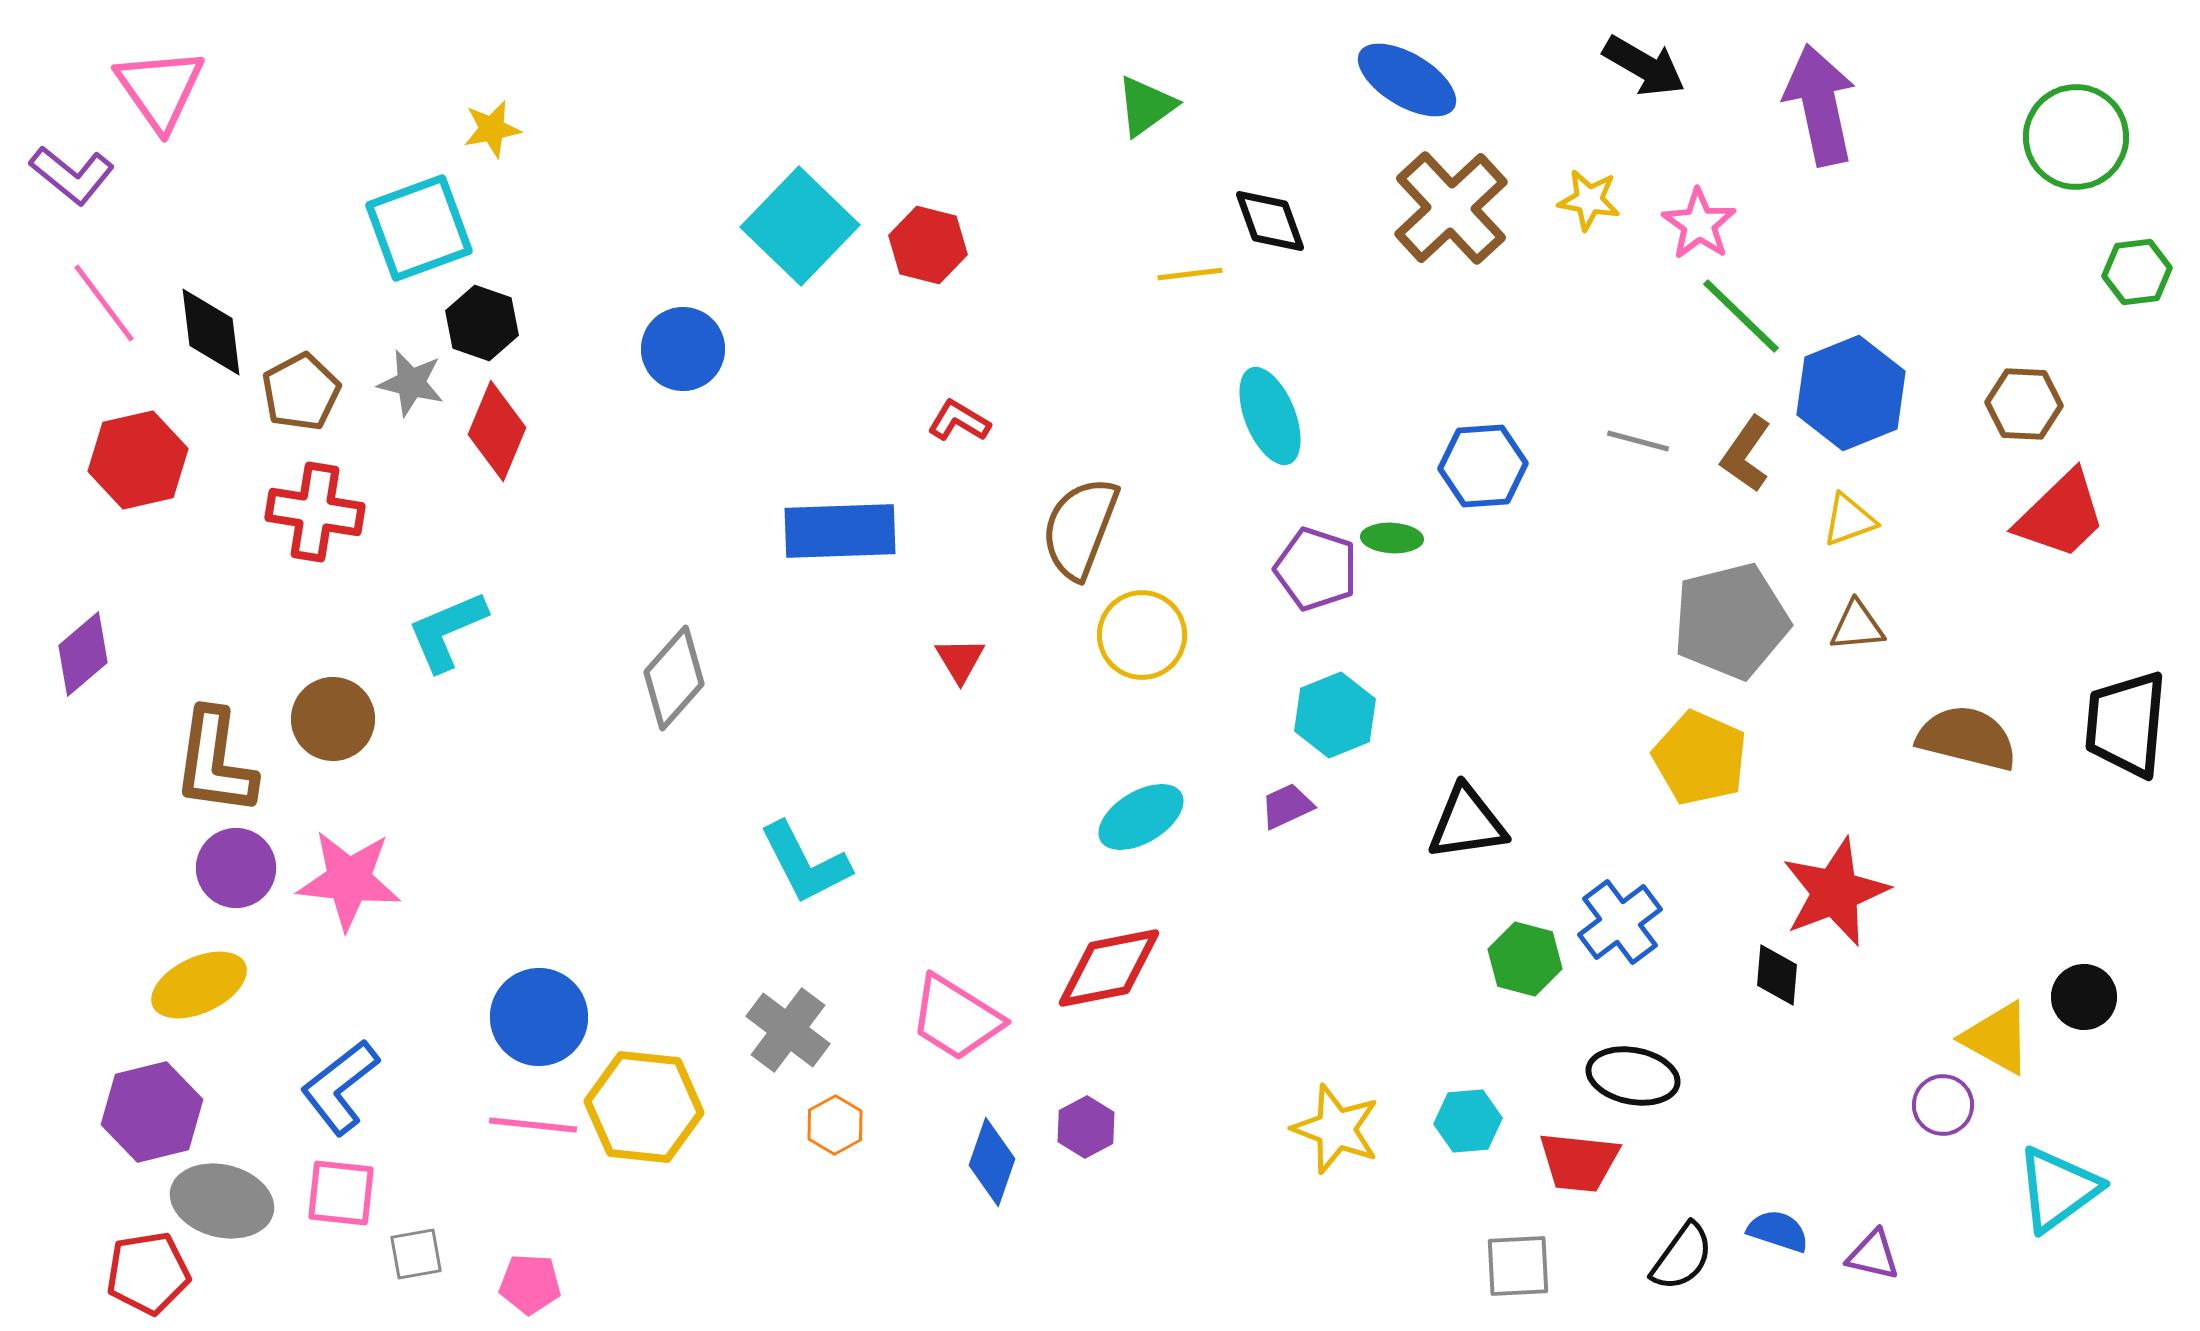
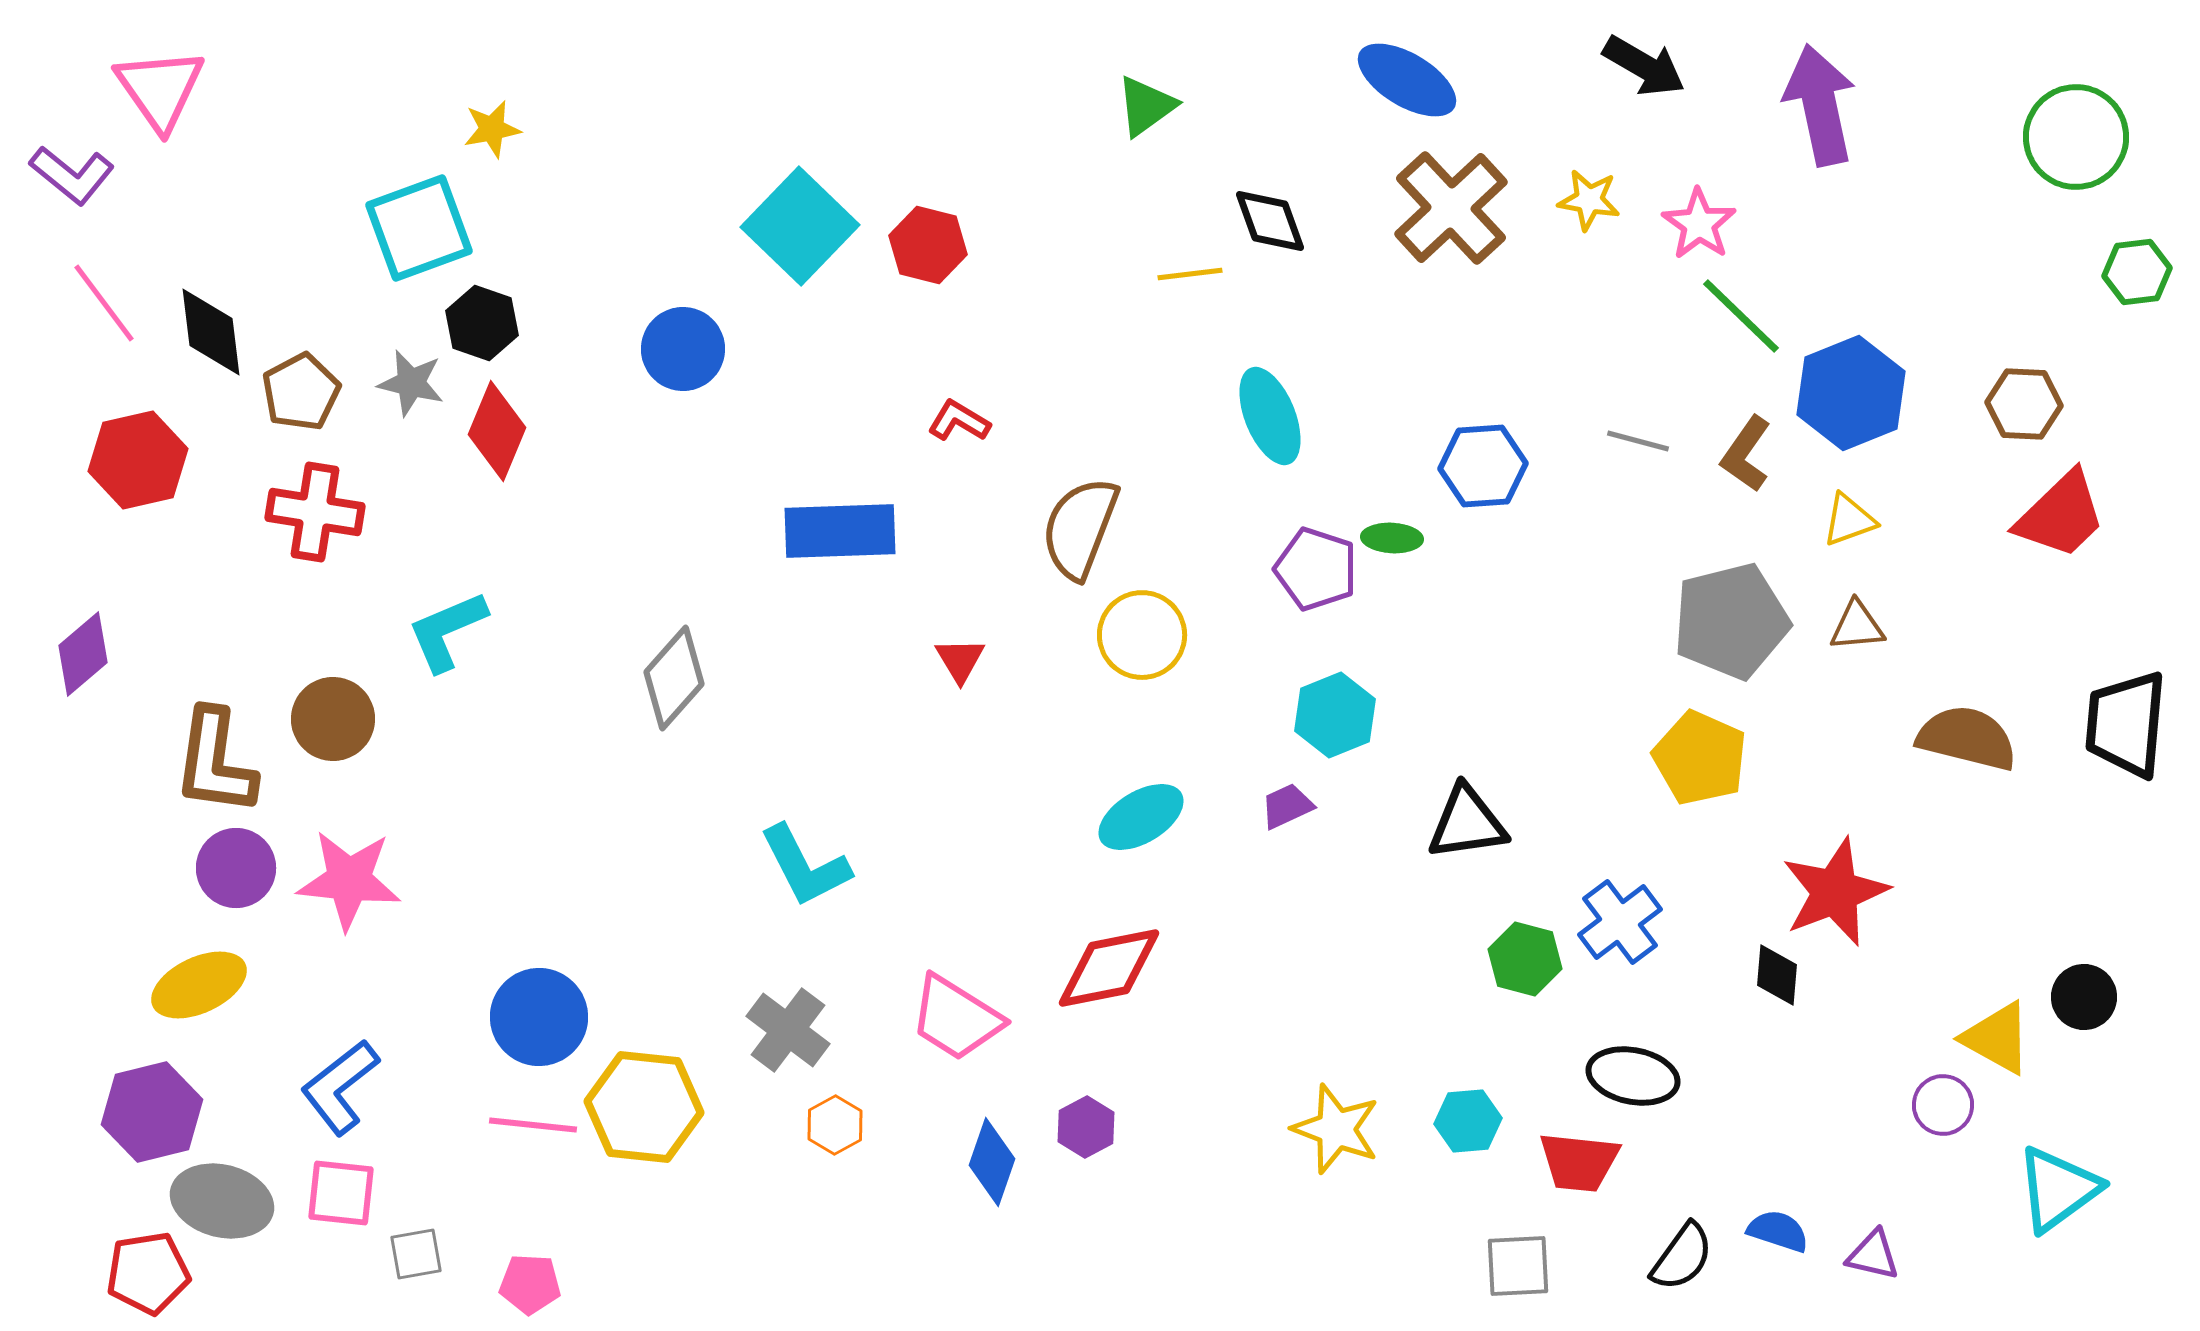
cyan L-shape at (805, 863): moved 3 px down
